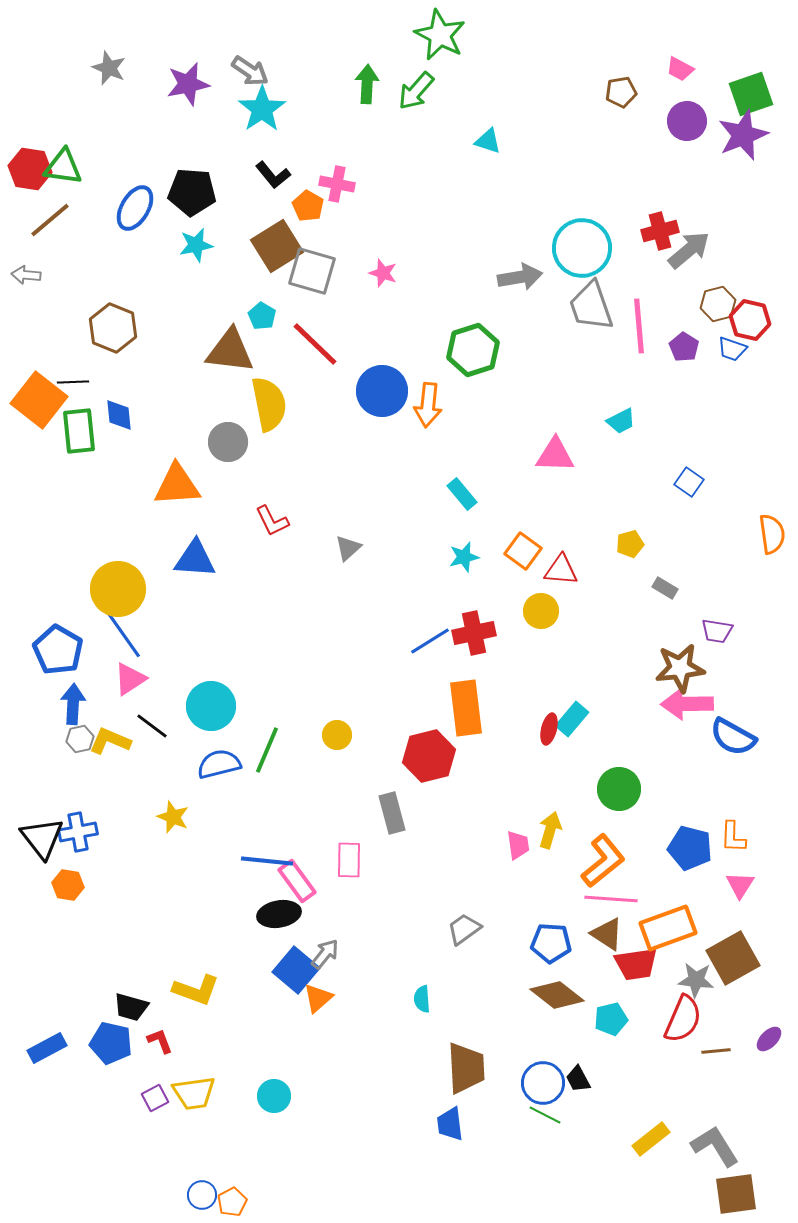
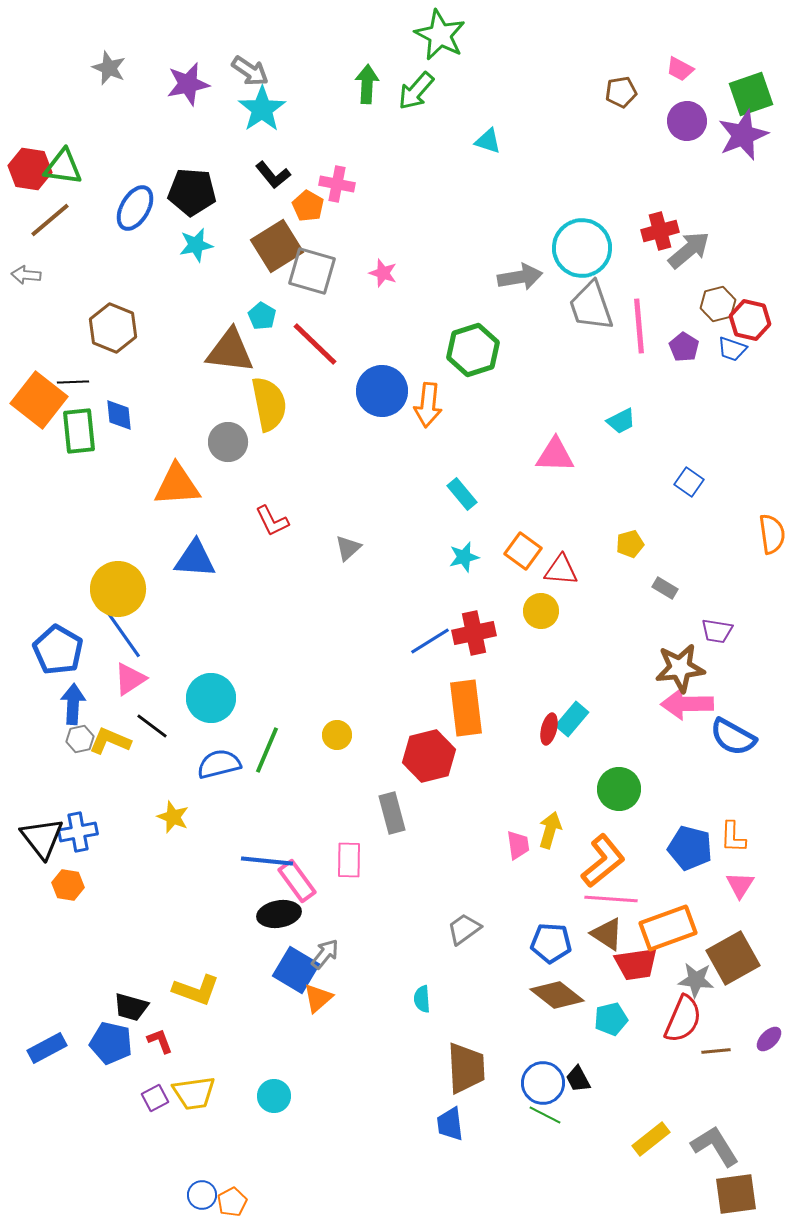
cyan circle at (211, 706): moved 8 px up
blue square at (296, 970): rotated 9 degrees counterclockwise
